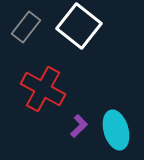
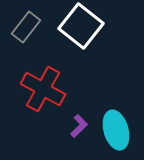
white square: moved 2 px right
